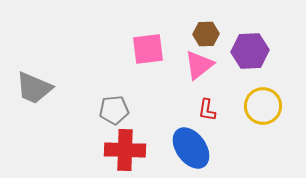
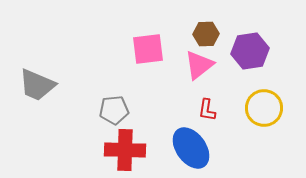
purple hexagon: rotated 6 degrees counterclockwise
gray trapezoid: moved 3 px right, 3 px up
yellow circle: moved 1 px right, 2 px down
